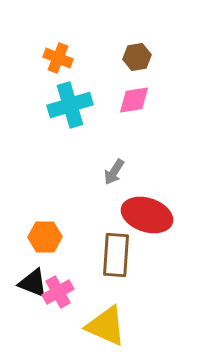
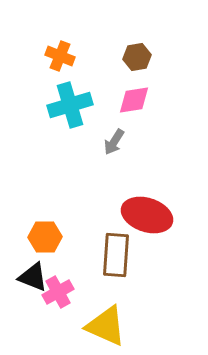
orange cross: moved 2 px right, 2 px up
gray arrow: moved 30 px up
black triangle: moved 6 px up
